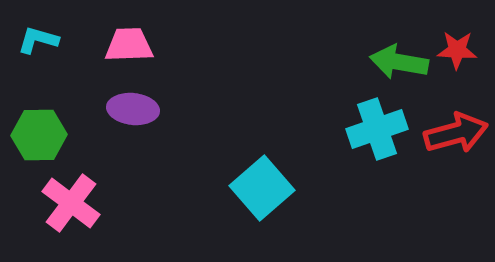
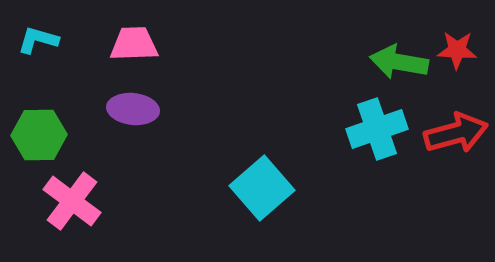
pink trapezoid: moved 5 px right, 1 px up
pink cross: moved 1 px right, 2 px up
